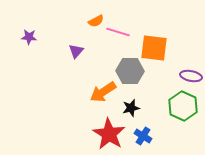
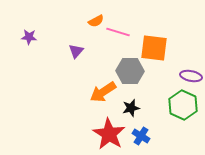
green hexagon: moved 1 px up
blue cross: moved 2 px left
